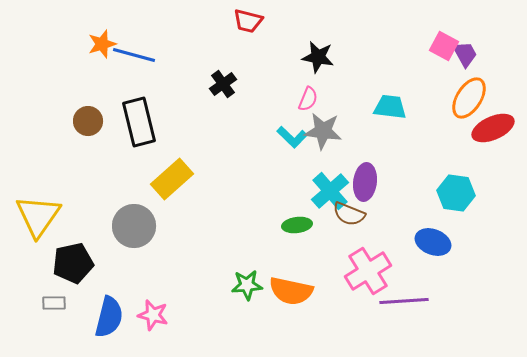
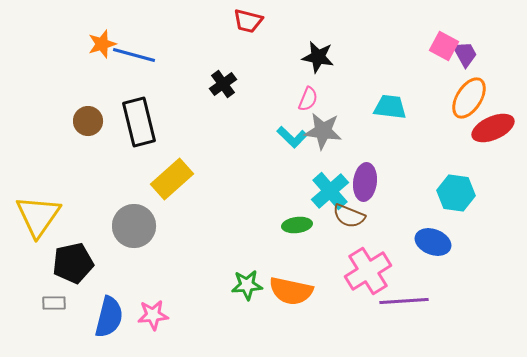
brown semicircle: moved 2 px down
pink star: rotated 20 degrees counterclockwise
